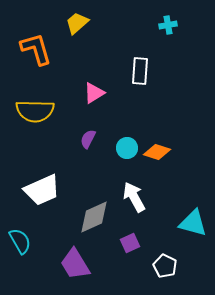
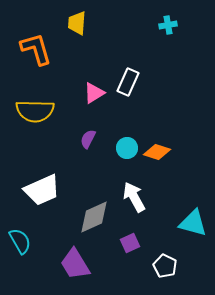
yellow trapezoid: rotated 45 degrees counterclockwise
white rectangle: moved 12 px left, 11 px down; rotated 20 degrees clockwise
